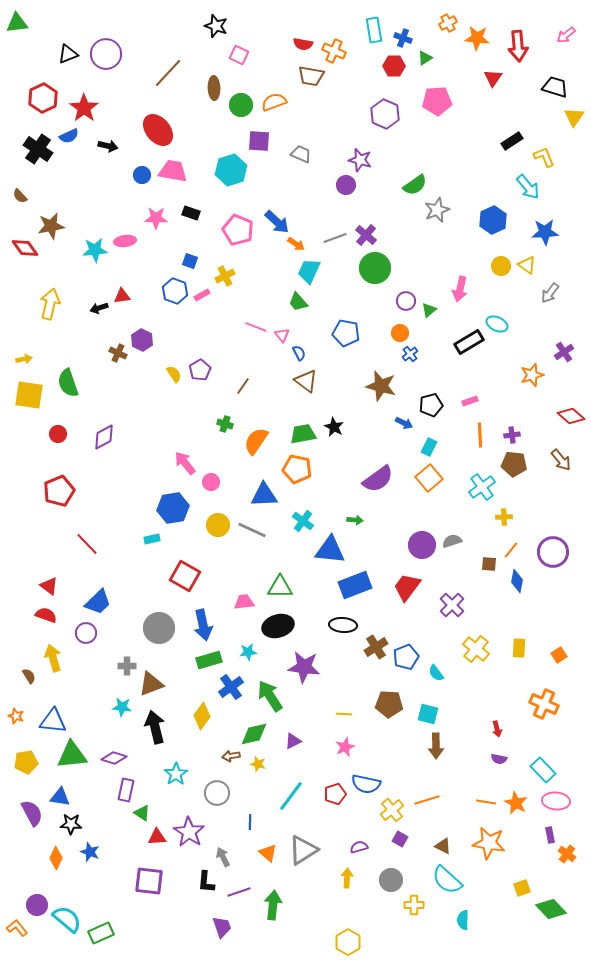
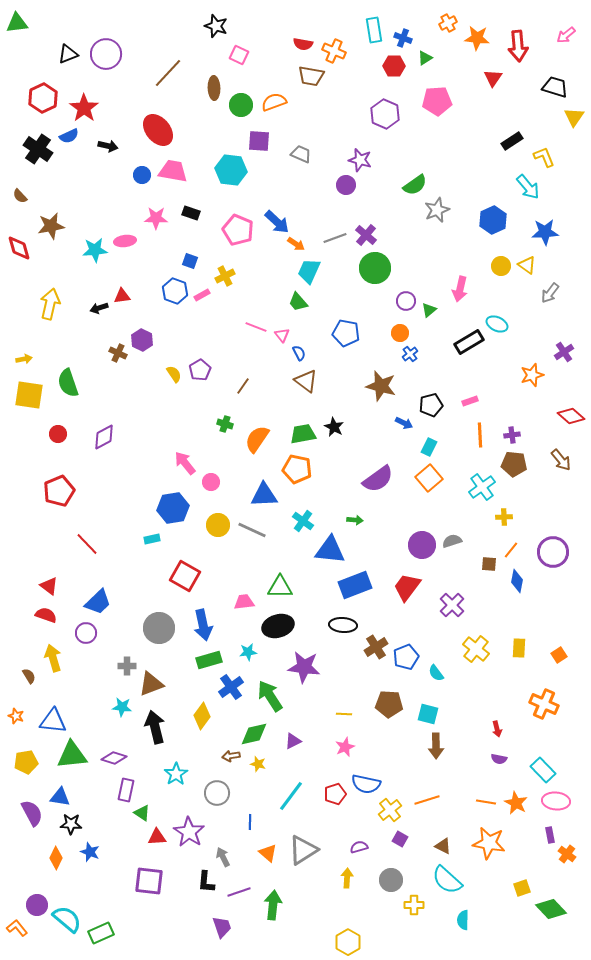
cyan hexagon at (231, 170): rotated 24 degrees clockwise
red diamond at (25, 248): moved 6 px left; rotated 20 degrees clockwise
orange semicircle at (256, 441): moved 1 px right, 2 px up
yellow cross at (392, 810): moved 2 px left
